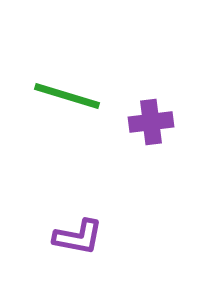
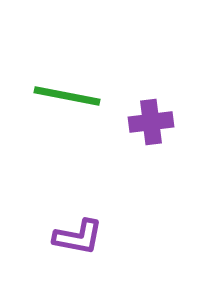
green line: rotated 6 degrees counterclockwise
